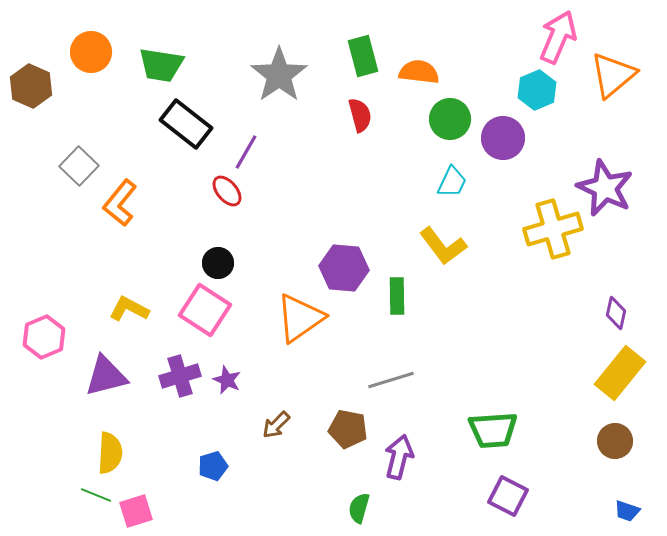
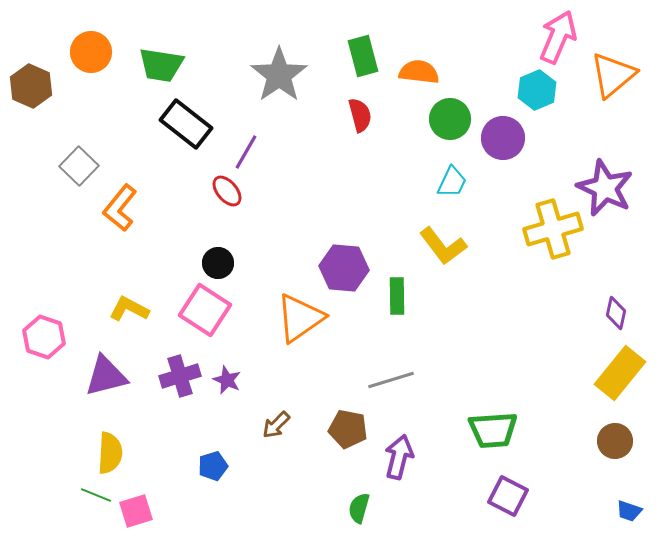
orange L-shape at (120, 203): moved 5 px down
pink hexagon at (44, 337): rotated 18 degrees counterclockwise
blue trapezoid at (627, 511): moved 2 px right
